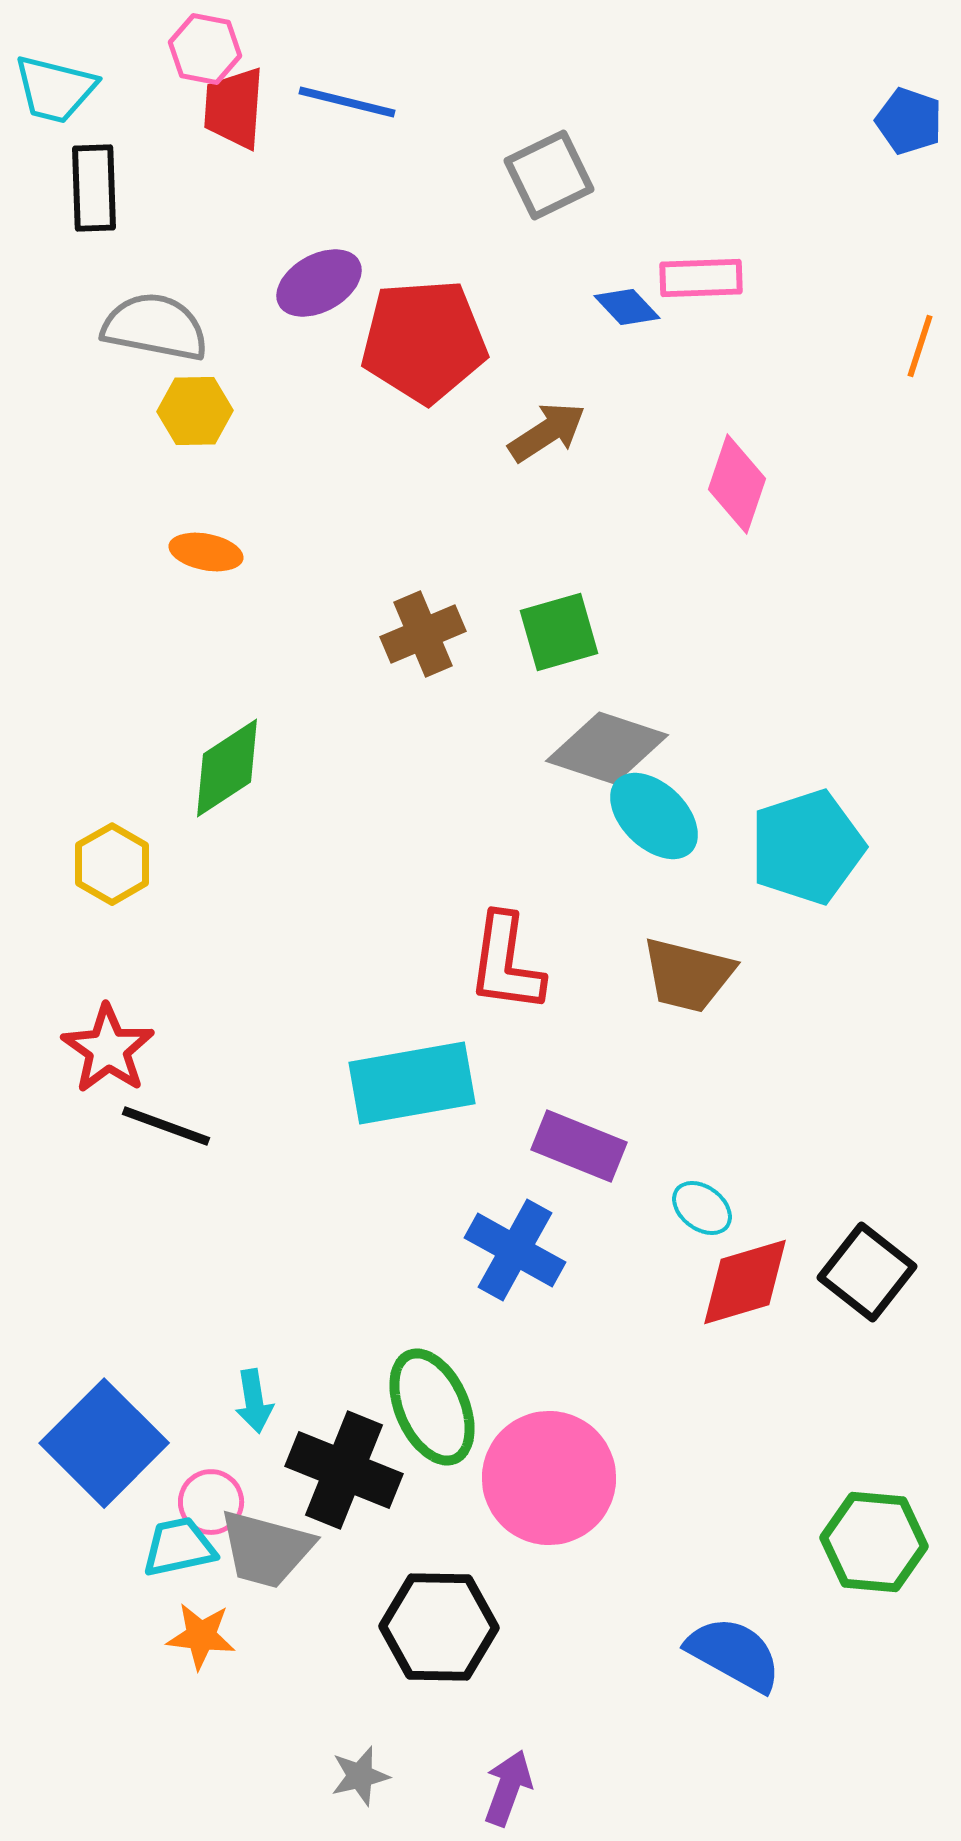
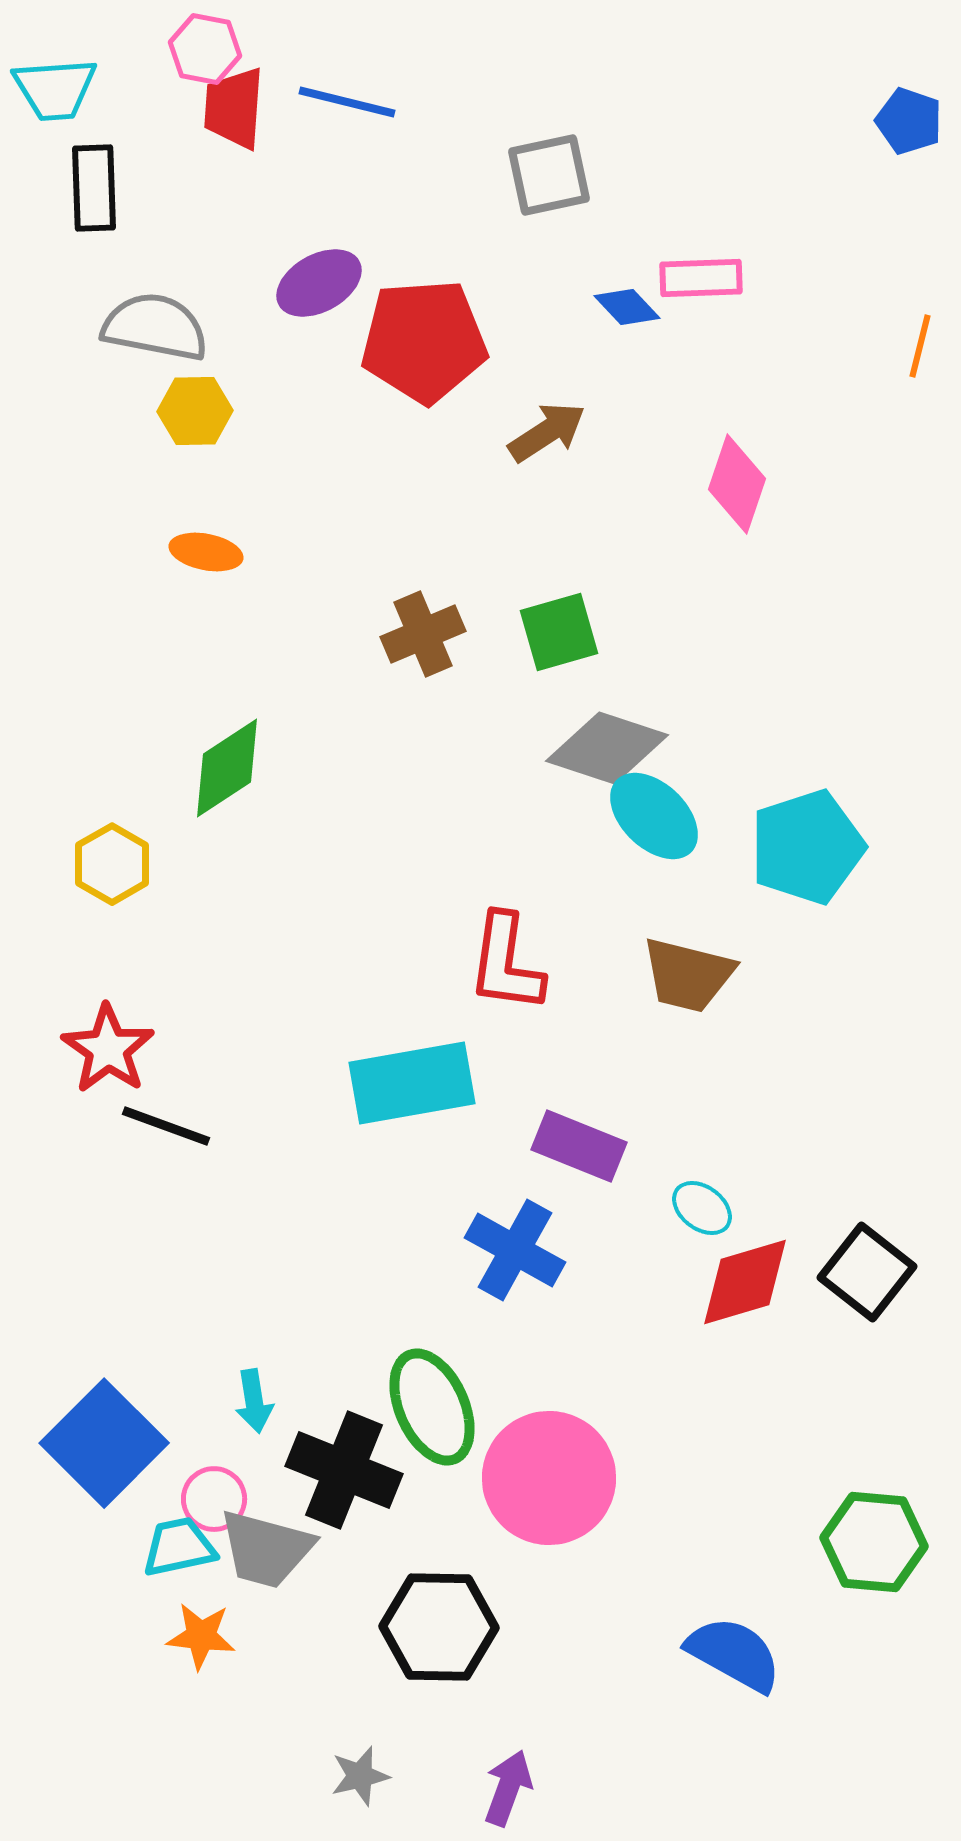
cyan trapezoid at (55, 89): rotated 18 degrees counterclockwise
gray square at (549, 175): rotated 14 degrees clockwise
orange line at (920, 346): rotated 4 degrees counterclockwise
pink circle at (211, 1502): moved 3 px right, 3 px up
